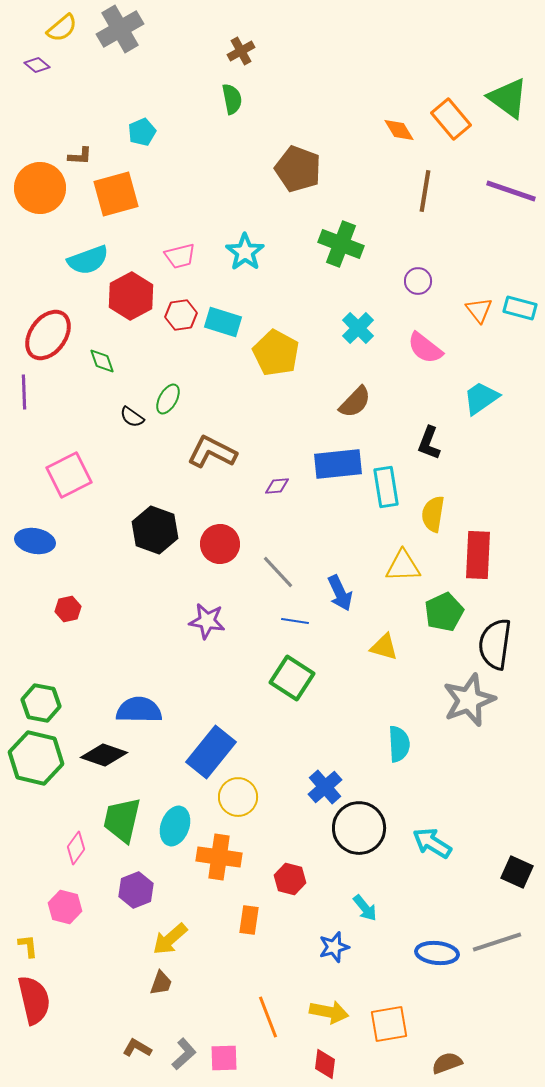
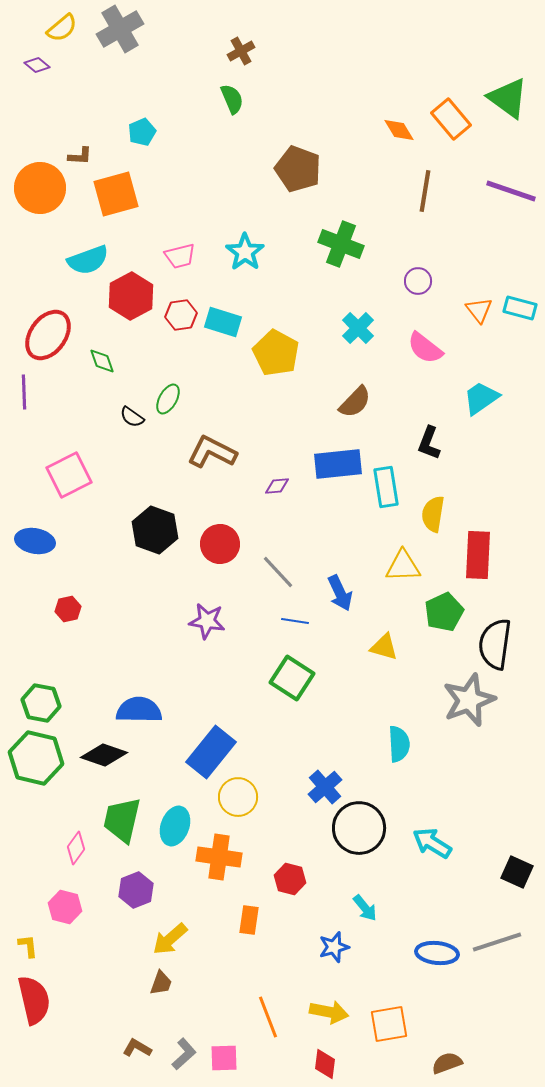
green semicircle at (232, 99): rotated 12 degrees counterclockwise
